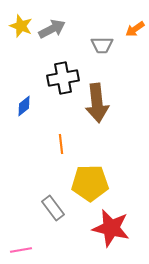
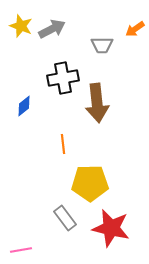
orange line: moved 2 px right
gray rectangle: moved 12 px right, 10 px down
